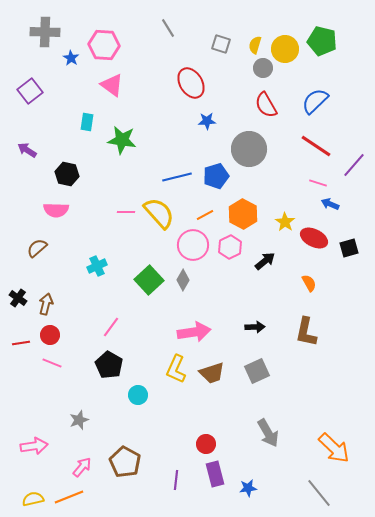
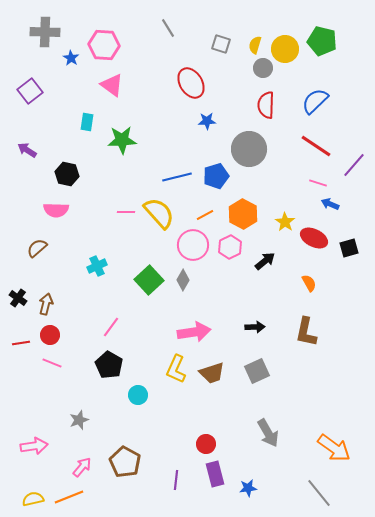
red semicircle at (266, 105): rotated 32 degrees clockwise
green star at (122, 140): rotated 12 degrees counterclockwise
orange arrow at (334, 448): rotated 8 degrees counterclockwise
